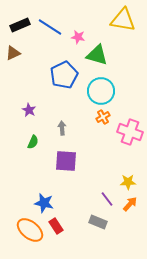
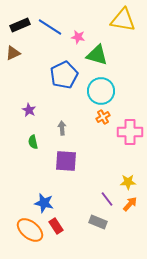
pink cross: rotated 20 degrees counterclockwise
green semicircle: rotated 144 degrees clockwise
